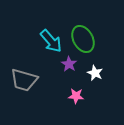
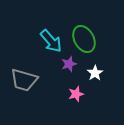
green ellipse: moved 1 px right
purple star: rotated 21 degrees clockwise
white star: rotated 14 degrees clockwise
pink star: moved 2 px up; rotated 21 degrees counterclockwise
